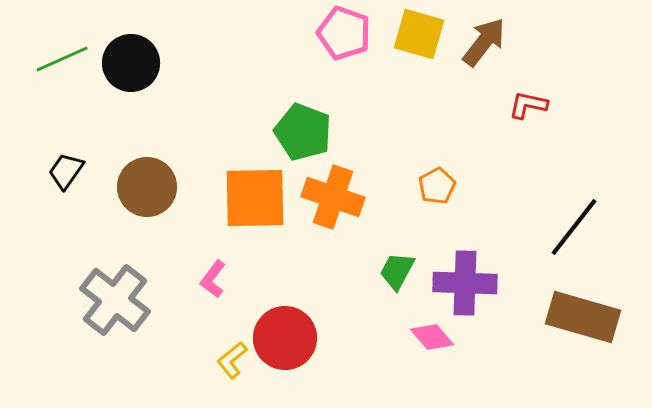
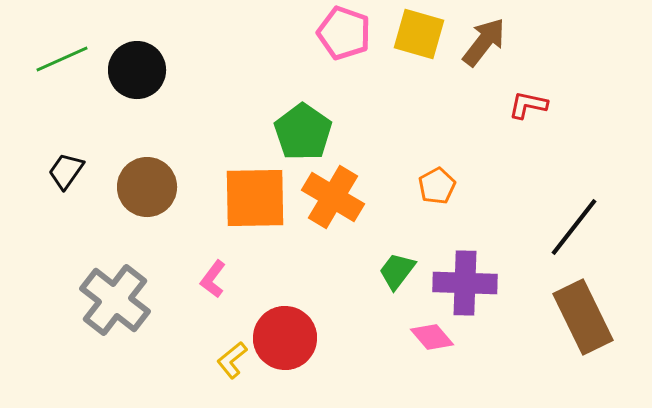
black circle: moved 6 px right, 7 px down
green pentagon: rotated 14 degrees clockwise
orange cross: rotated 12 degrees clockwise
green trapezoid: rotated 9 degrees clockwise
brown rectangle: rotated 48 degrees clockwise
